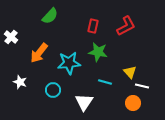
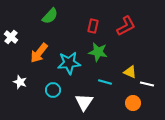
yellow triangle: rotated 24 degrees counterclockwise
white line: moved 5 px right, 2 px up
